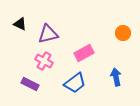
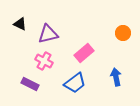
pink rectangle: rotated 12 degrees counterclockwise
